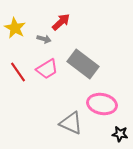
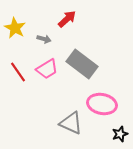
red arrow: moved 6 px right, 3 px up
gray rectangle: moved 1 px left
black star: rotated 28 degrees counterclockwise
